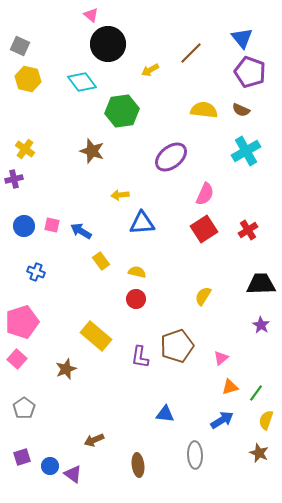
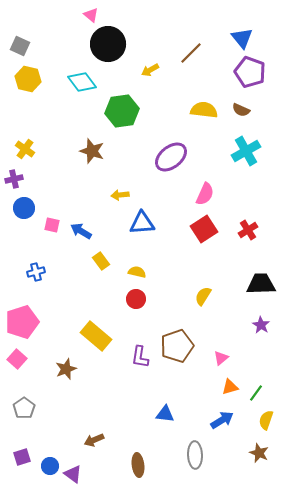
blue circle at (24, 226): moved 18 px up
blue cross at (36, 272): rotated 36 degrees counterclockwise
